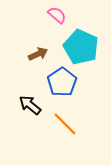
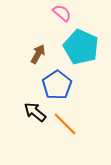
pink semicircle: moved 5 px right, 2 px up
brown arrow: rotated 36 degrees counterclockwise
blue pentagon: moved 5 px left, 3 px down
black arrow: moved 5 px right, 7 px down
